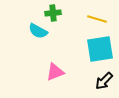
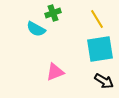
green cross: rotated 14 degrees counterclockwise
yellow line: rotated 42 degrees clockwise
cyan semicircle: moved 2 px left, 2 px up
black arrow: rotated 102 degrees counterclockwise
